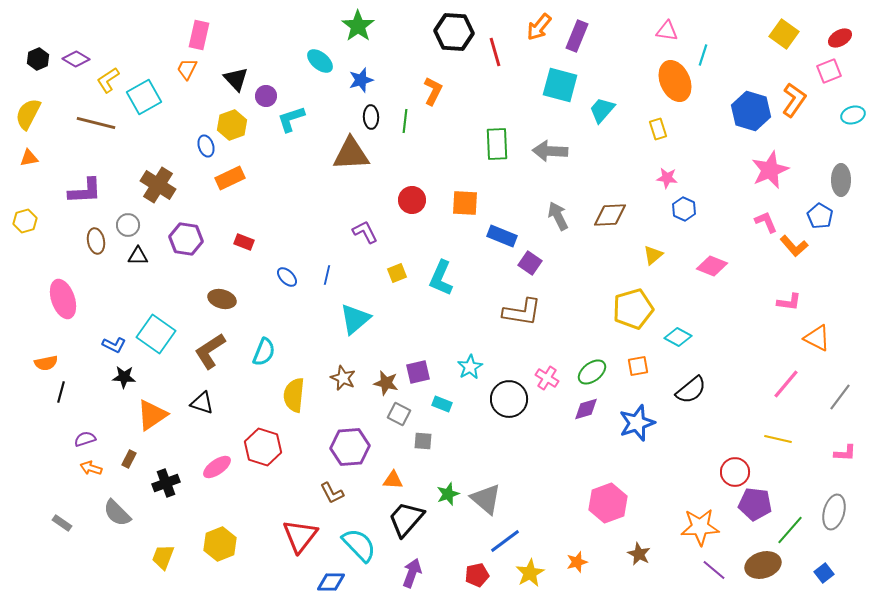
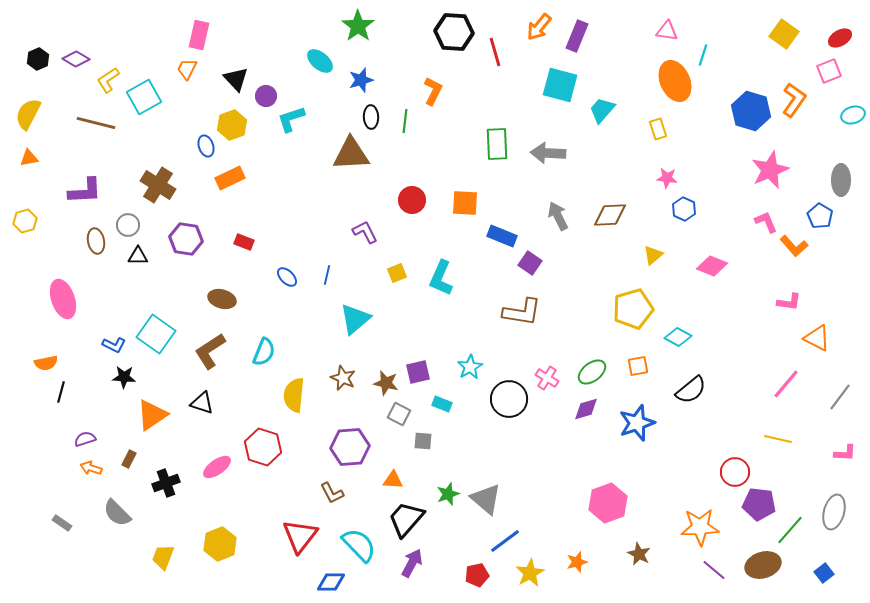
gray arrow at (550, 151): moved 2 px left, 2 px down
purple pentagon at (755, 504): moved 4 px right
purple arrow at (412, 573): moved 10 px up; rotated 8 degrees clockwise
